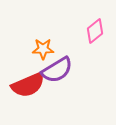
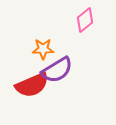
pink diamond: moved 10 px left, 11 px up
red semicircle: moved 4 px right
